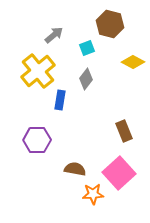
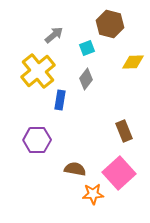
yellow diamond: rotated 30 degrees counterclockwise
